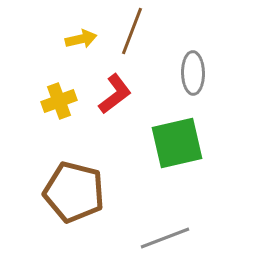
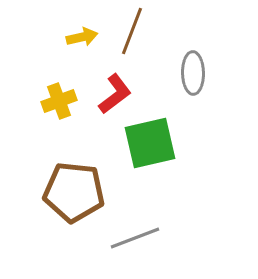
yellow arrow: moved 1 px right, 2 px up
green square: moved 27 px left
brown pentagon: rotated 8 degrees counterclockwise
gray line: moved 30 px left
